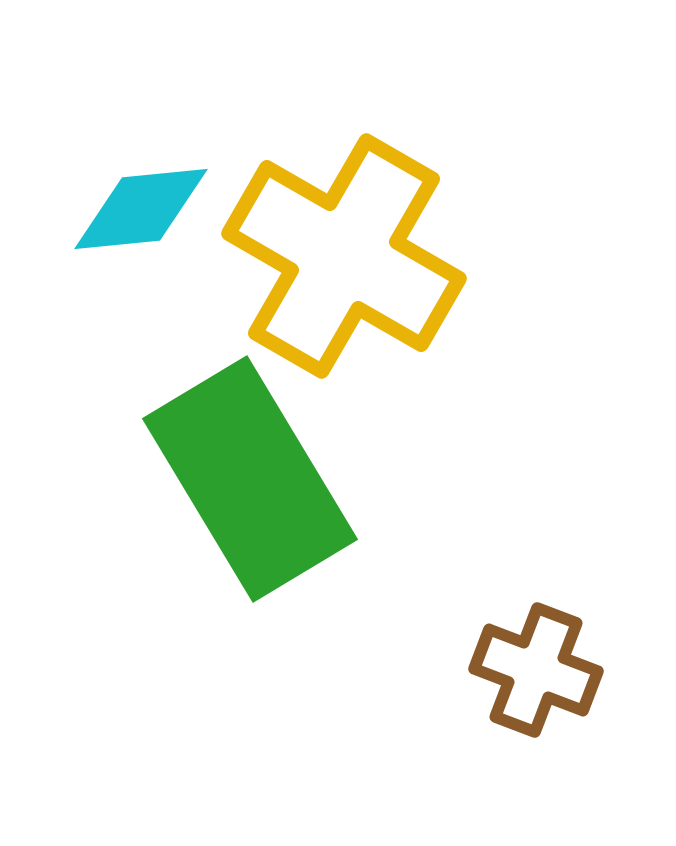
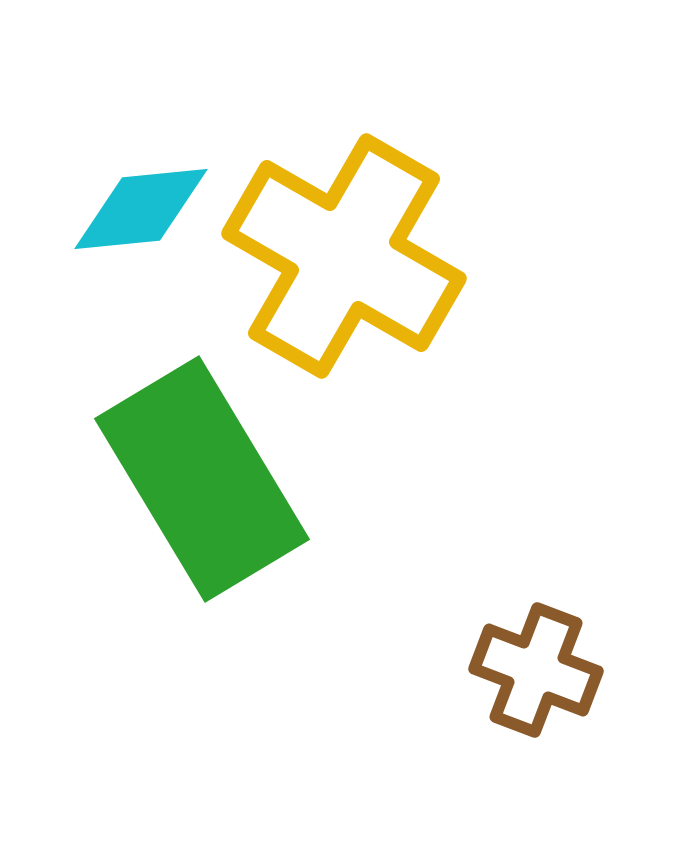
green rectangle: moved 48 px left
